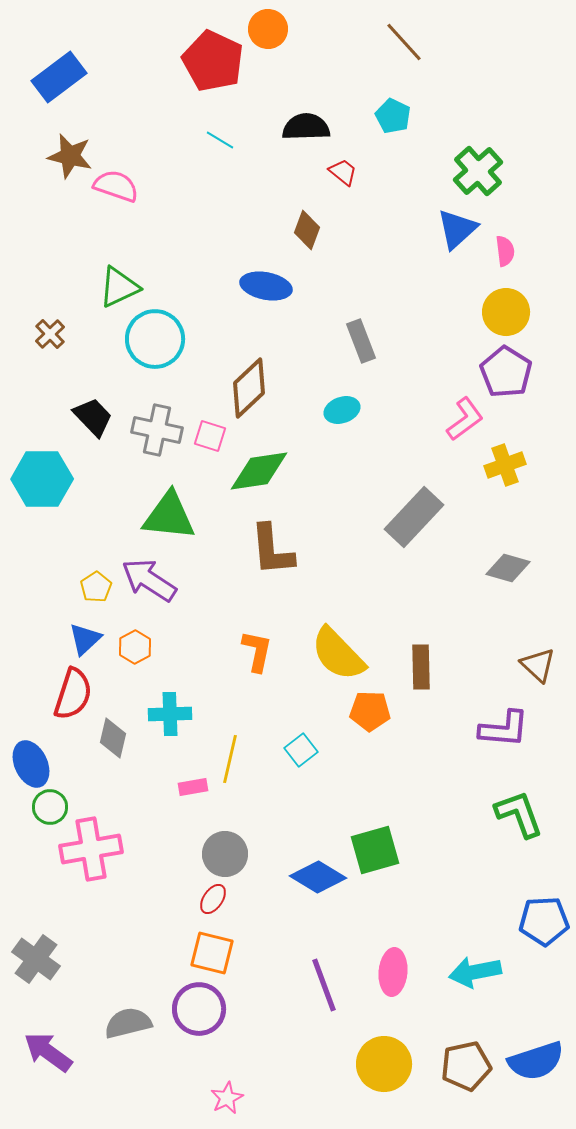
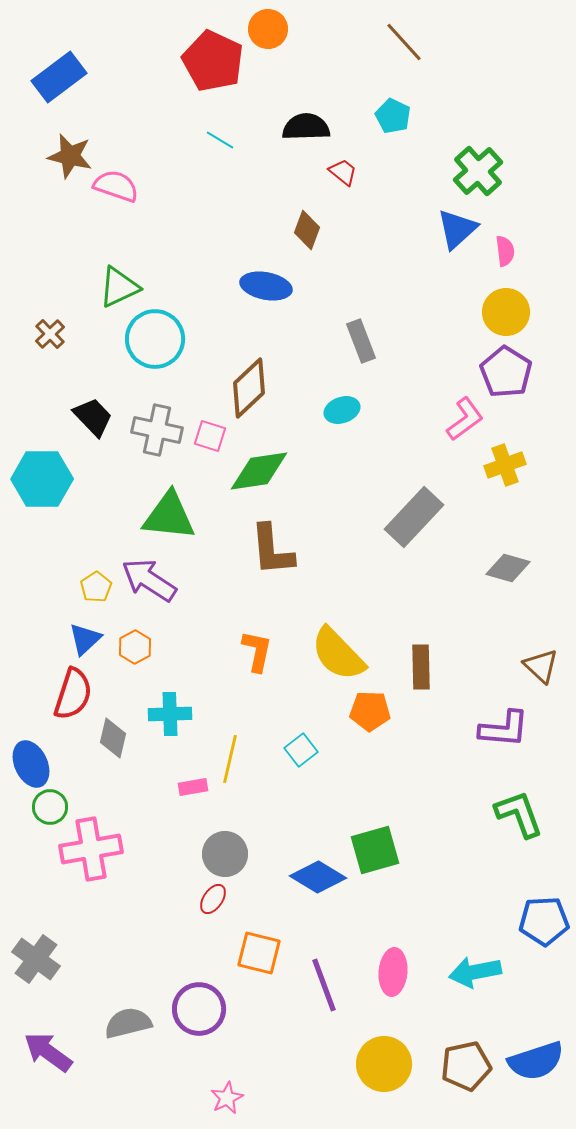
brown triangle at (538, 665): moved 3 px right, 1 px down
orange square at (212, 953): moved 47 px right
